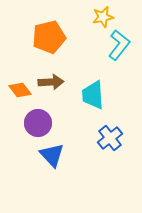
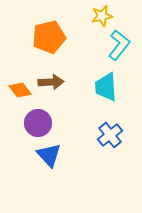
yellow star: moved 1 px left, 1 px up
cyan trapezoid: moved 13 px right, 8 px up
blue cross: moved 3 px up
blue triangle: moved 3 px left
